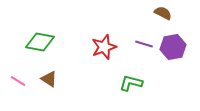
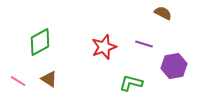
green diamond: rotated 40 degrees counterclockwise
purple hexagon: moved 1 px right, 19 px down
